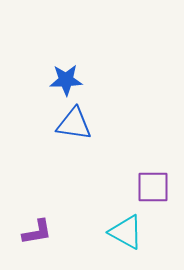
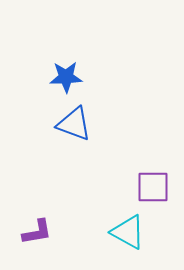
blue star: moved 3 px up
blue triangle: rotated 12 degrees clockwise
cyan triangle: moved 2 px right
